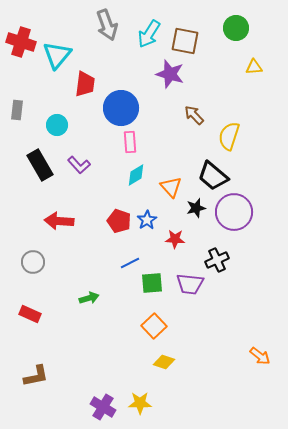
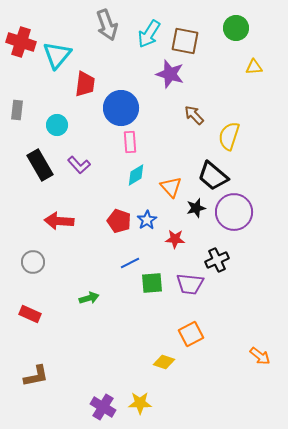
orange square: moved 37 px right, 8 px down; rotated 15 degrees clockwise
